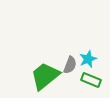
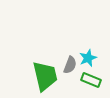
cyan star: moved 1 px up
green trapezoid: rotated 116 degrees clockwise
